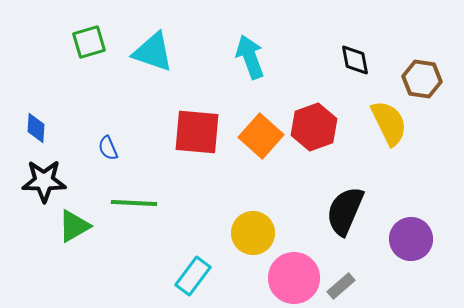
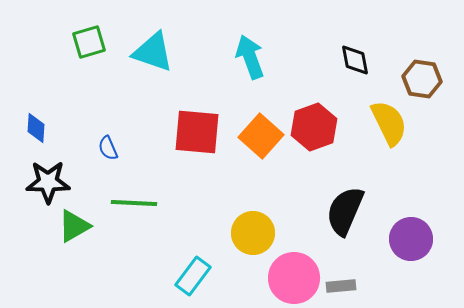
black star: moved 4 px right, 1 px down
gray rectangle: rotated 36 degrees clockwise
